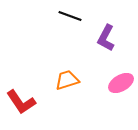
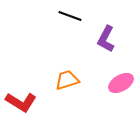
purple L-shape: moved 1 px down
red L-shape: rotated 24 degrees counterclockwise
